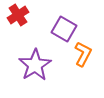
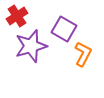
red cross: moved 1 px left, 1 px down
purple star: moved 4 px left, 19 px up; rotated 16 degrees clockwise
